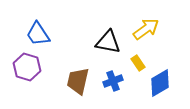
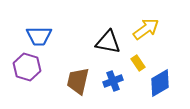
blue trapezoid: moved 1 px right, 2 px down; rotated 56 degrees counterclockwise
